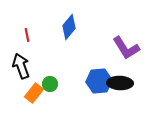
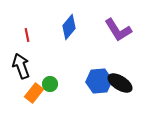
purple L-shape: moved 8 px left, 18 px up
black ellipse: rotated 30 degrees clockwise
